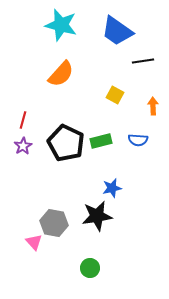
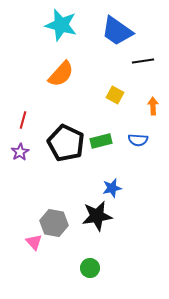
purple star: moved 3 px left, 6 px down
